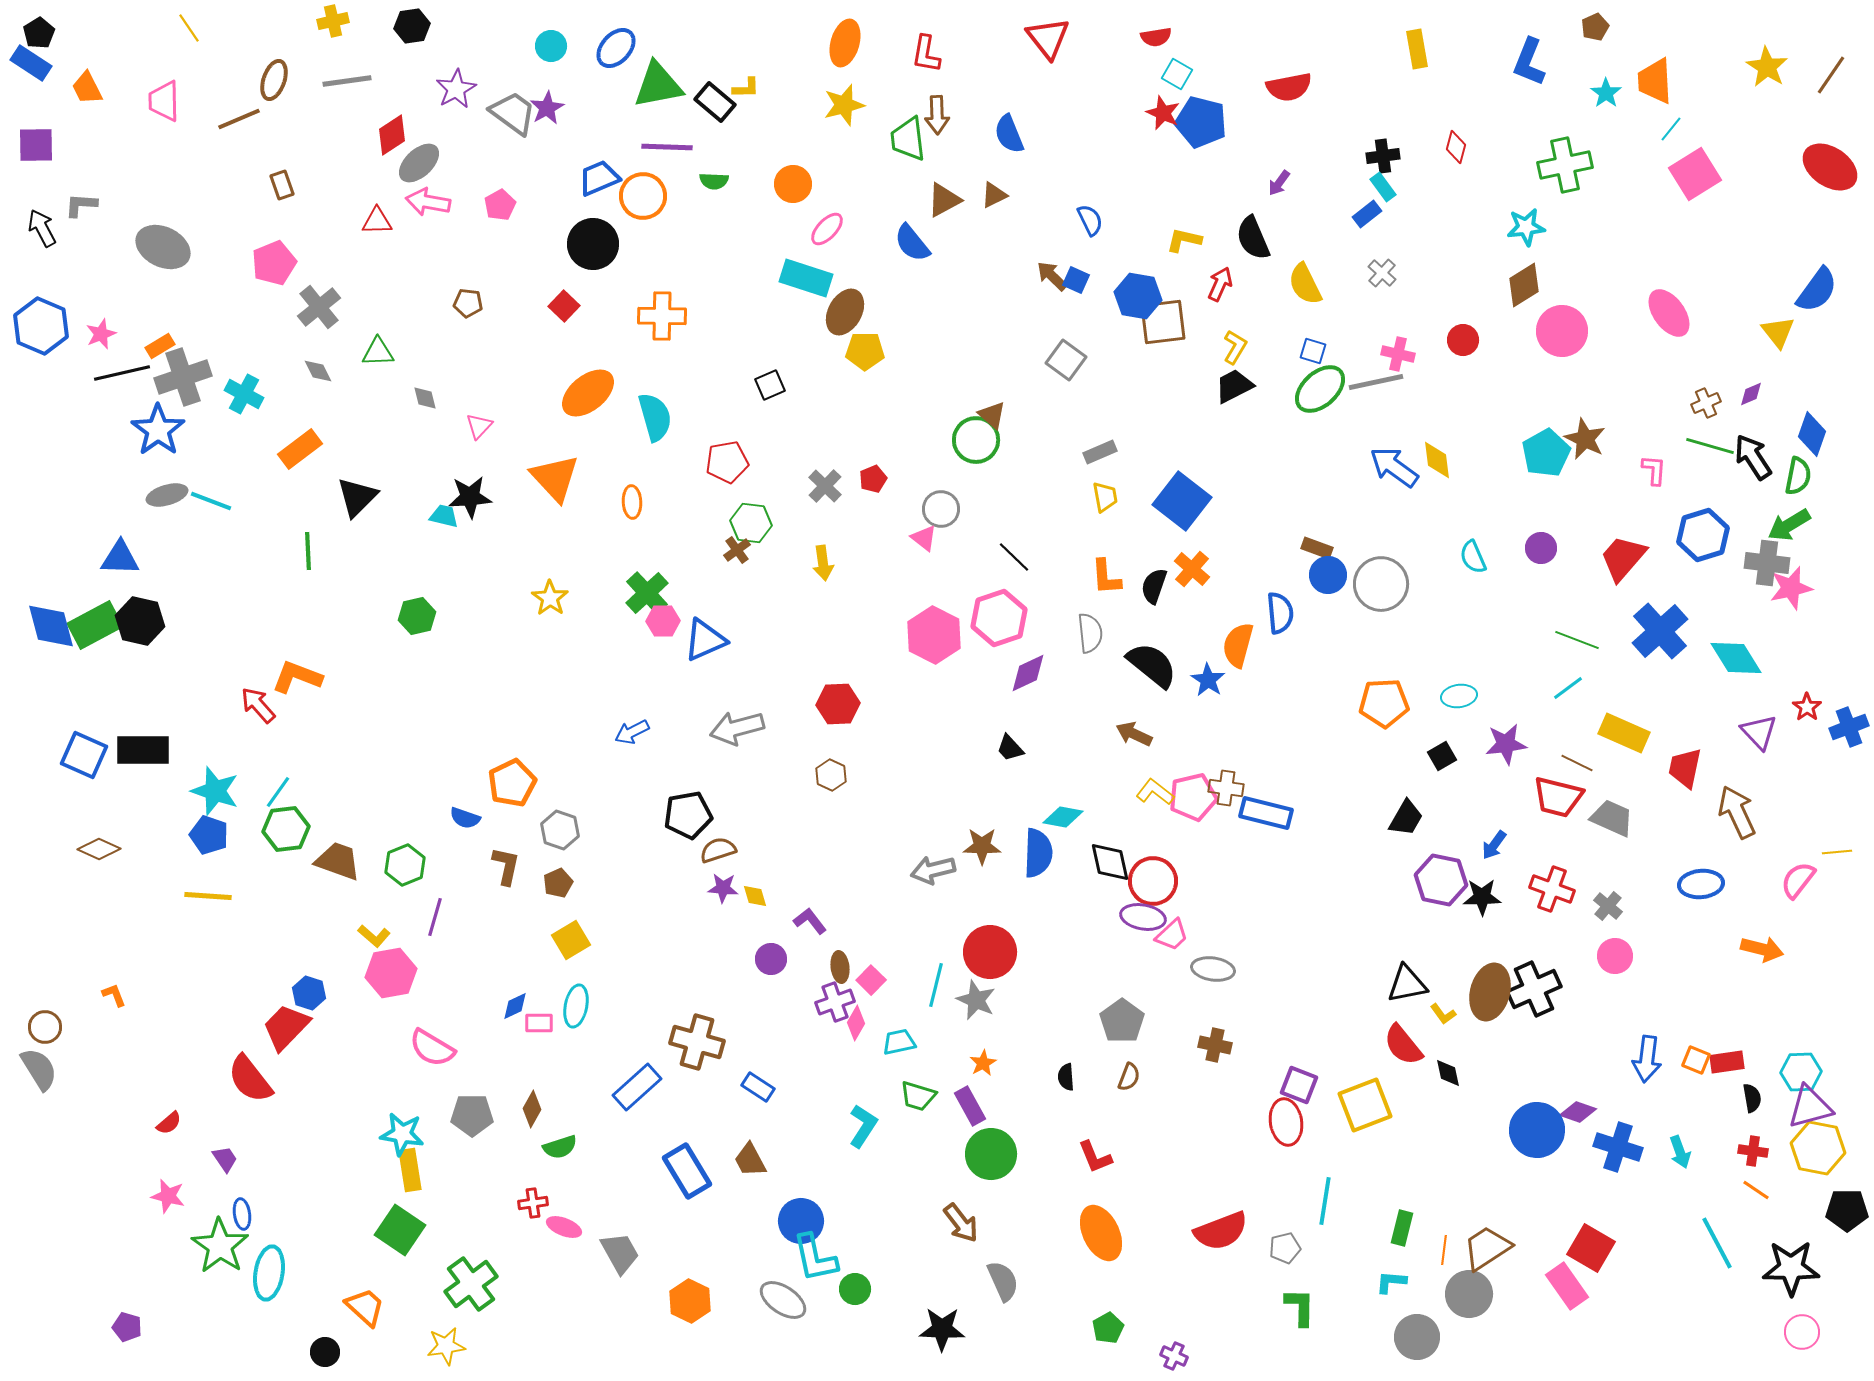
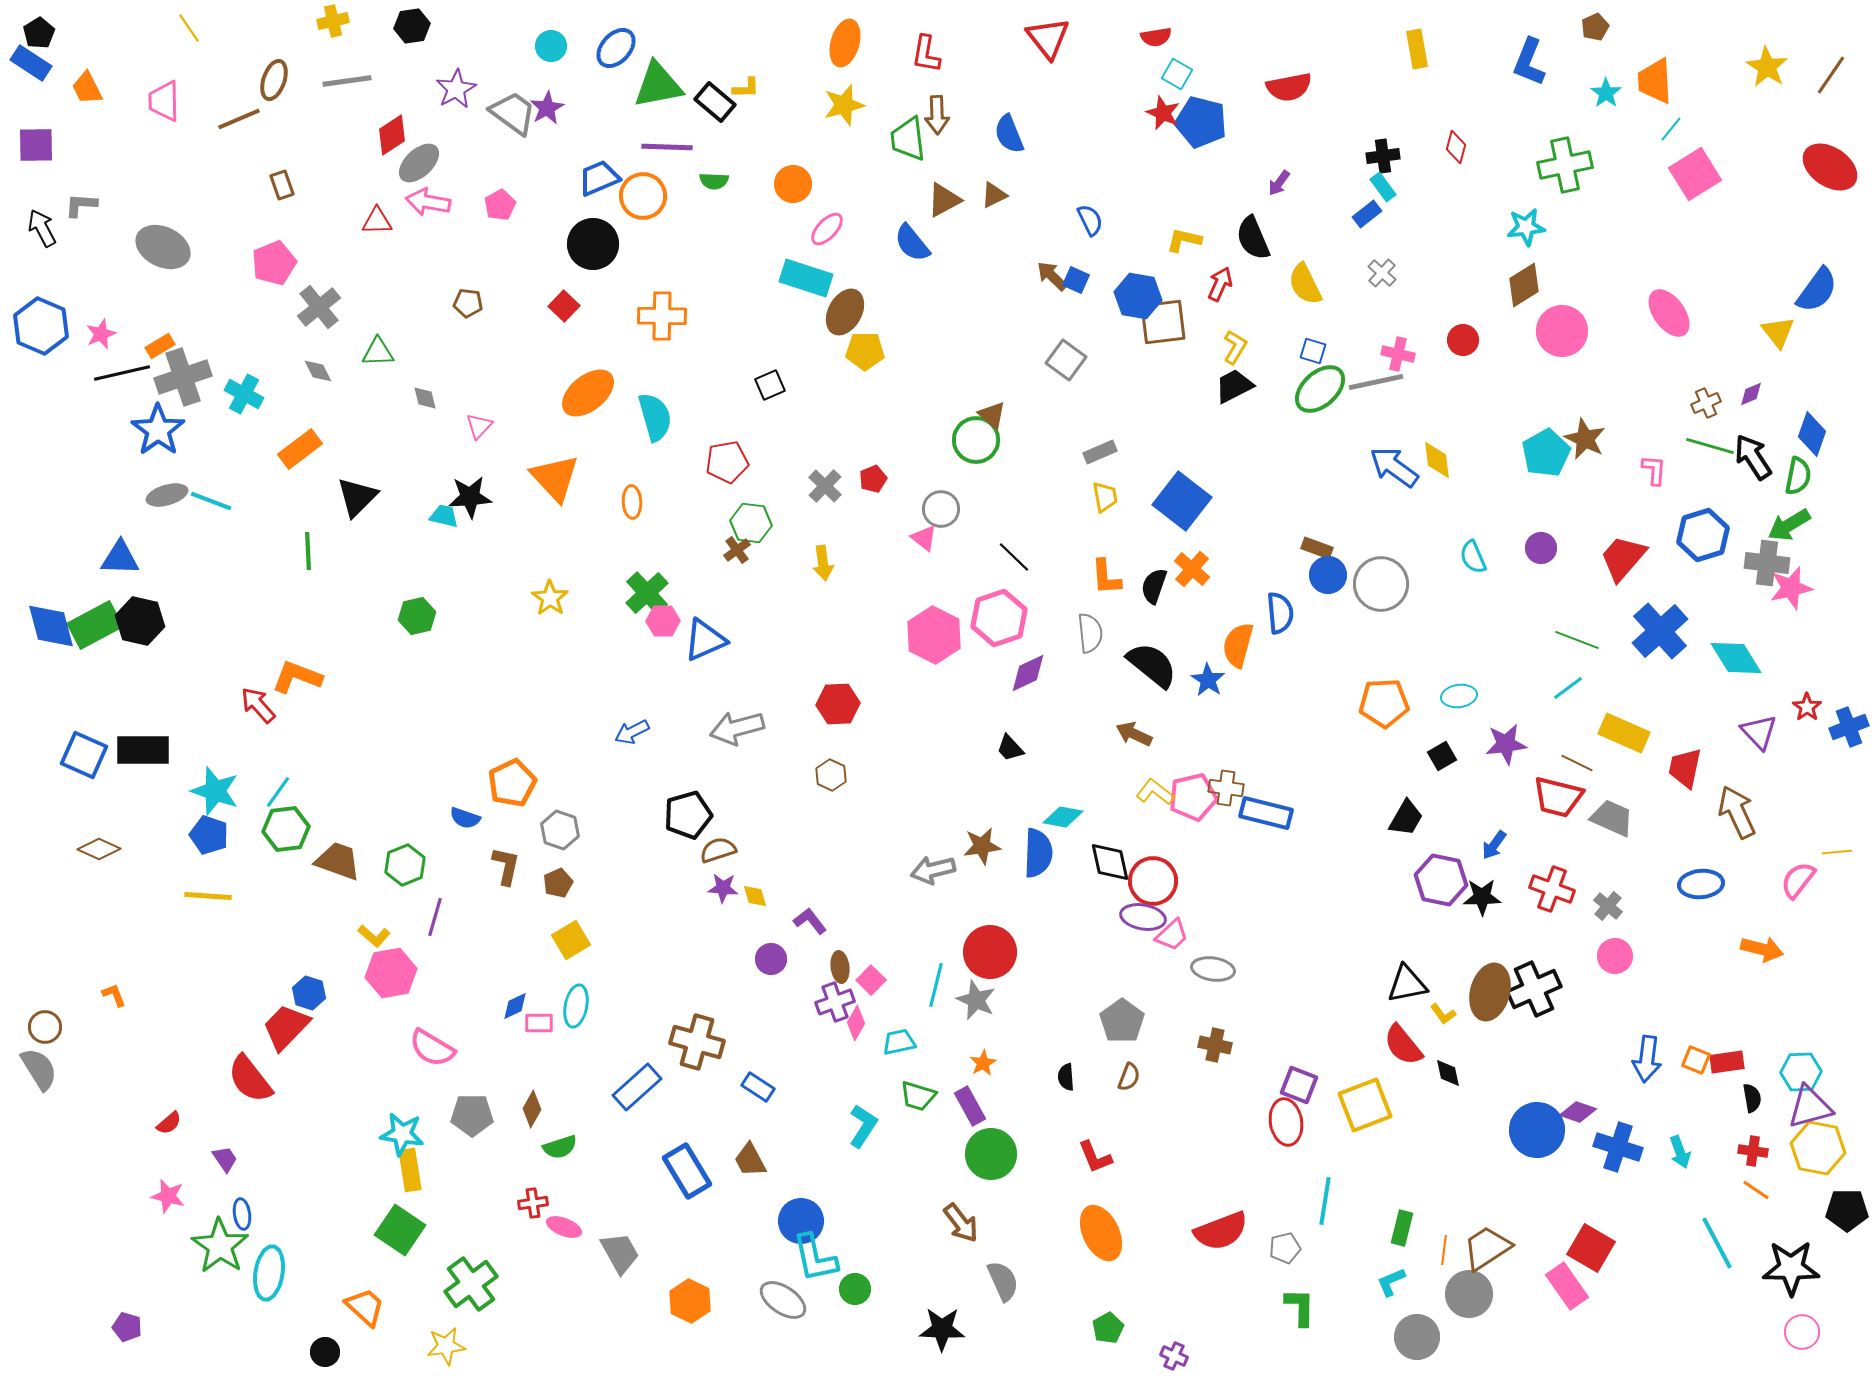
black pentagon at (688, 815): rotated 6 degrees counterclockwise
brown star at (982, 846): rotated 9 degrees counterclockwise
cyan L-shape at (1391, 1282): rotated 28 degrees counterclockwise
